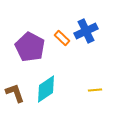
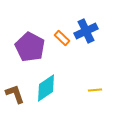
cyan diamond: moved 1 px up
brown L-shape: moved 1 px down
